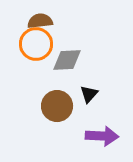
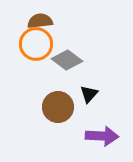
gray diamond: rotated 40 degrees clockwise
brown circle: moved 1 px right, 1 px down
